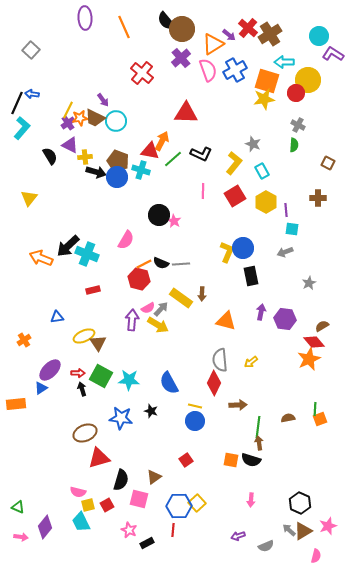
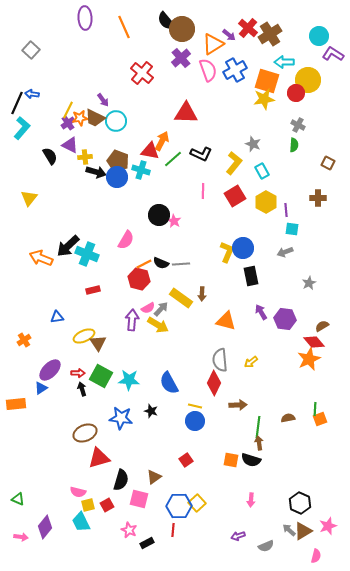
purple arrow at (261, 312): rotated 42 degrees counterclockwise
green triangle at (18, 507): moved 8 px up
